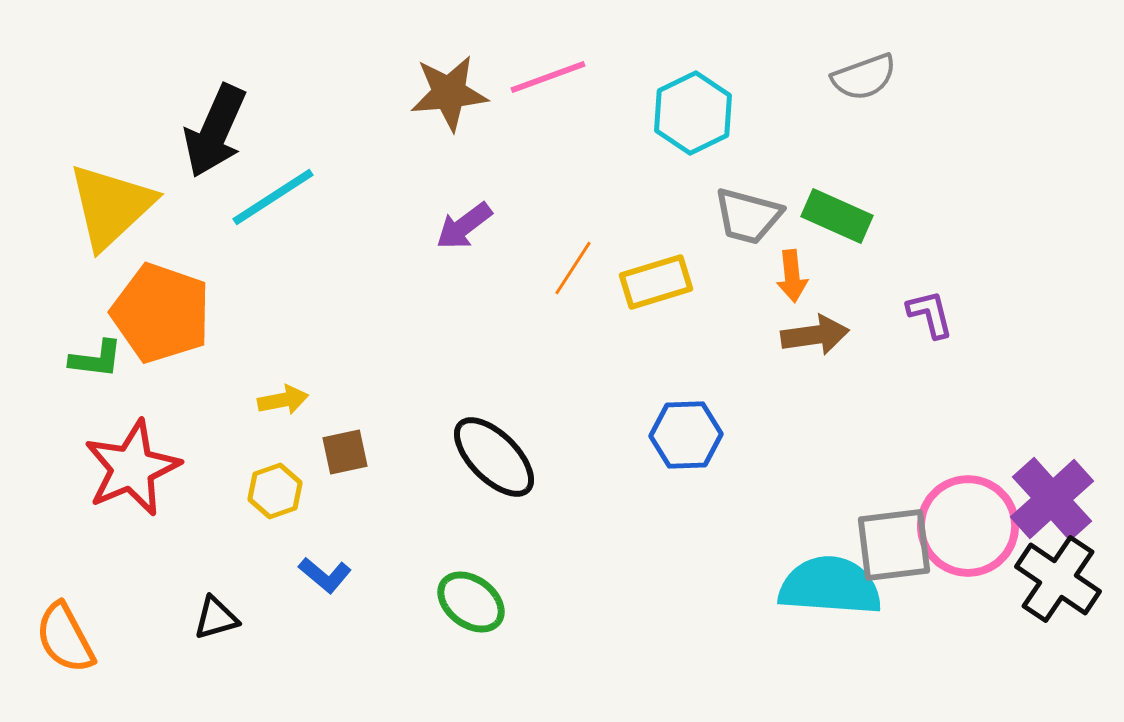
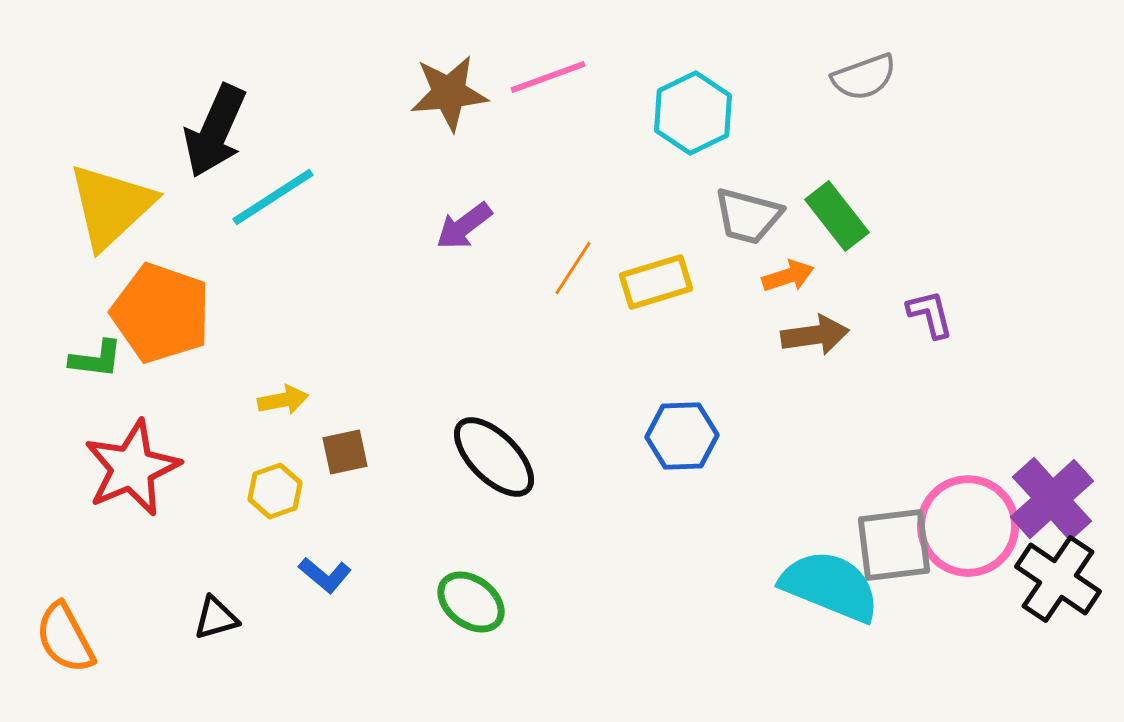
green rectangle: rotated 28 degrees clockwise
orange arrow: moved 4 px left; rotated 102 degrees counterclockwise
blue hexagon: moved 4 px left, 1 px down
cyan semicircle: rotated 18 degrees clockwise
